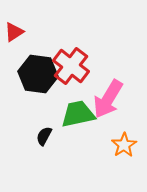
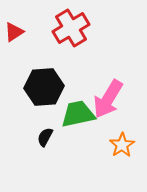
red cross: moved 38 px up; rotated 21 degrees clockwise
black hexagon: moved 6 px right, 13 px down; rotated 12 degrees counterclockwise
black semicircle: moved 1 px right, 1 px down
orange star: moved 2 px left
